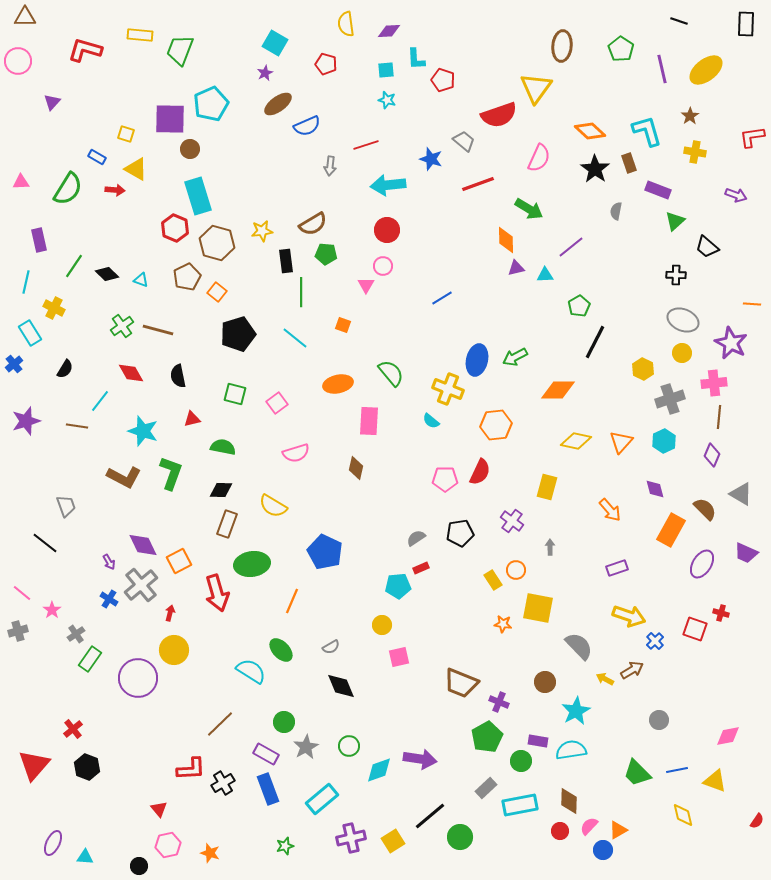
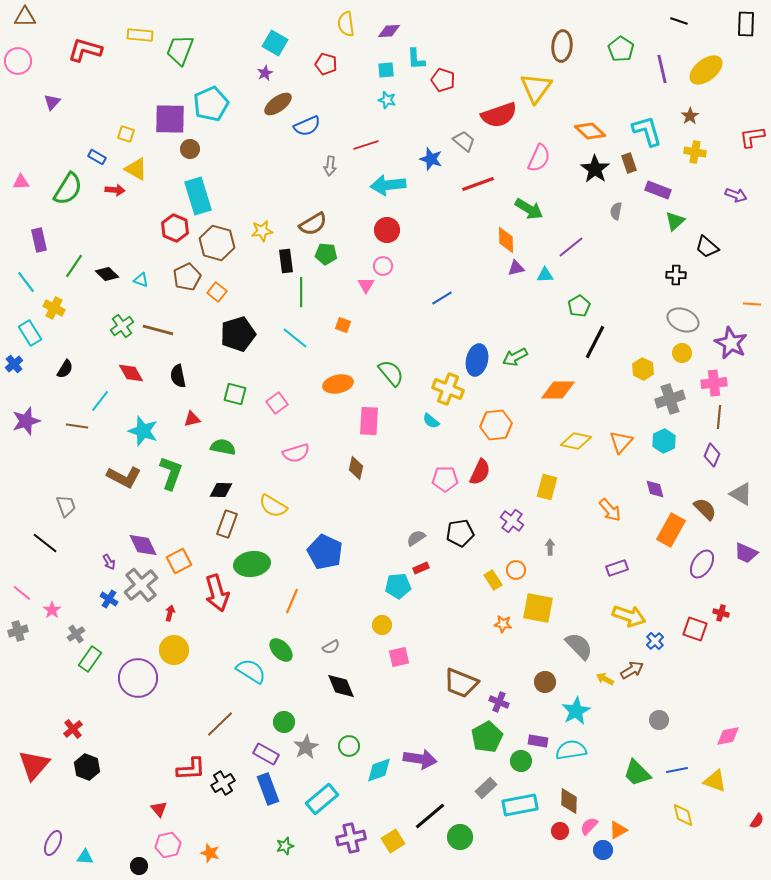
cyan line at (26, 282): rotated 50 degrees counterclockwise
